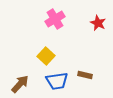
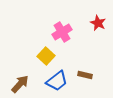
pink cross: moved 7 px right, 13 px down
blue trapezoid: rotated 30 degrees counterclockwise
